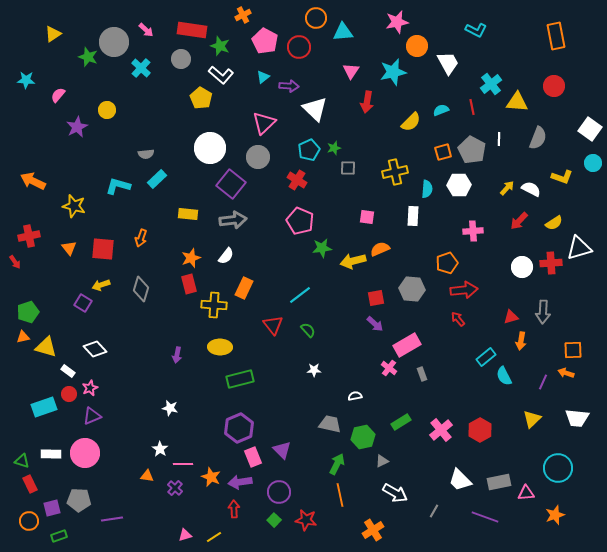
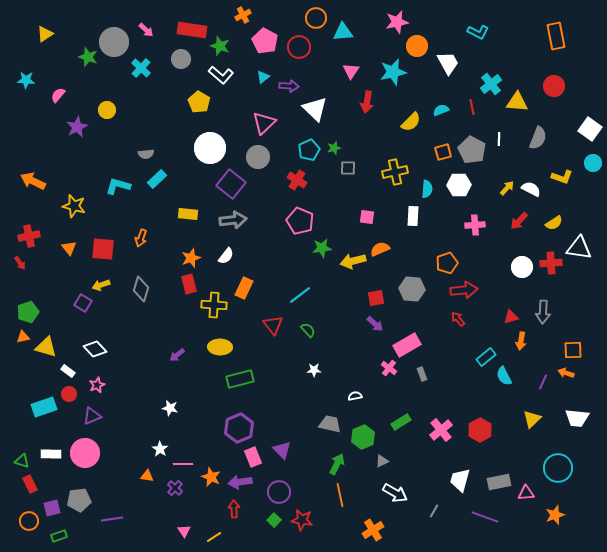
cyan L-shape at (476, 30): moved 2 px right, 2 px down
yellow triangle at (53, 34): moved 8 px left
yellow pentagon at (201, 98): moved 2 px left, 4 px down
pink cross at (473, 231): moved 2 px right, 6 px up
white triangle at (579, 248): rotated 24 degrees clockwise
red arrow at (15, 262): moved 5 px right, 1 px down
purple arrow at (177, 355): rotated 42 degrees clockwise
pink star at (90, 388): moved 7 px right, 3 px up
green hexagon at (363, 437): rotated 10 degrees counterclockwise
white trapezoid at (460, 480): rotated 60 degrees clockwise
gray pentagon at (79, 500): rotated 10 degrees counterclockwise
red star at (306, 520): moved 4 px left
pink triangle at (185, 535): moved 1 px left, 4 px up; rotated 48 degrees counterclockwise
